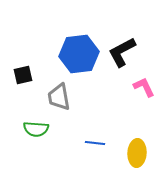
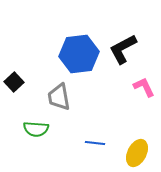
black L-shape: moved 1 px right, 3 px up
black square: moved 9 px left, 7 px down; rotated 30 degrees counterclockwise
yellow ellipse: rotated 24 degrees clockwise
